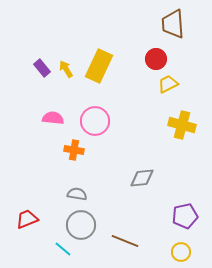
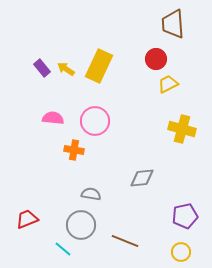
yellow arrow: rotated 24 degrees counterclockwise
yellow cross: moved 4 px down
gray semicircle: moved 14 px right
